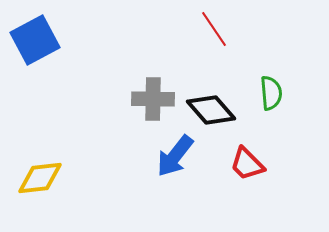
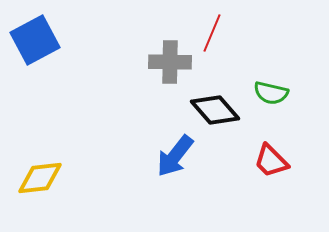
red line: moved 2 px left, 4 px down; rotated 57 degrees clockwise
green semicircle: rotated 108 degrees clockwise
gray cross: moved 17 px right, 37 px up
black diamond: moved 4 px right
red trapezoid: moved 24 px right, 3 px up
